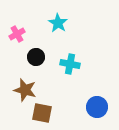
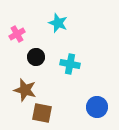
cyan star: rotated 12 degrees counterclockwise
